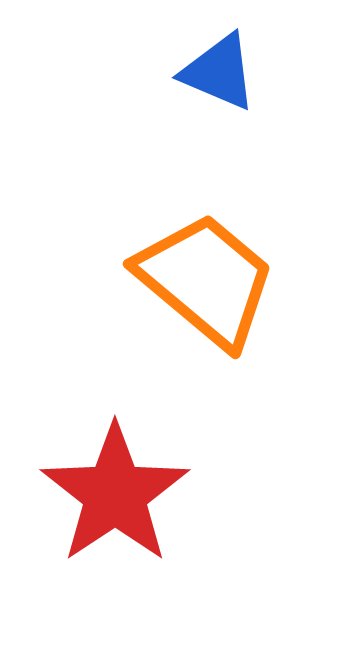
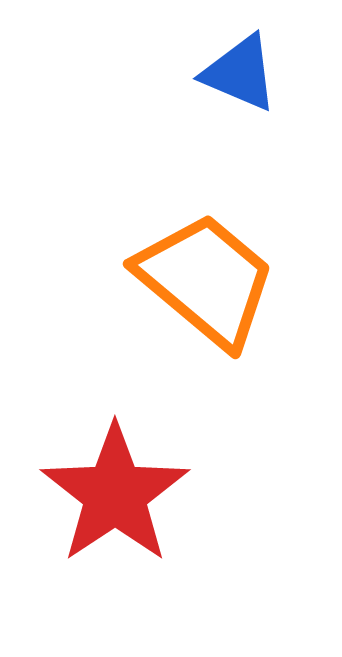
blue triangle: moved 21 px right, 1 px down
